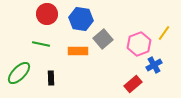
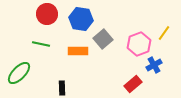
black rectangle: moved 11 px right, 10 px down
